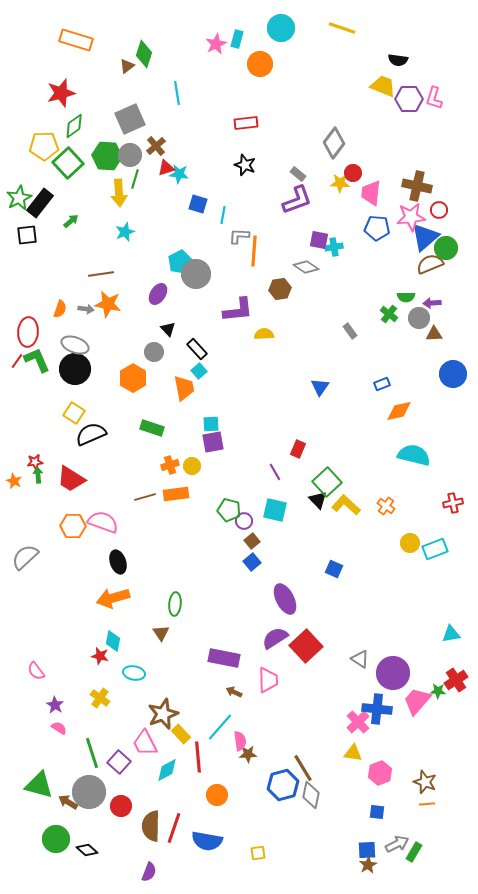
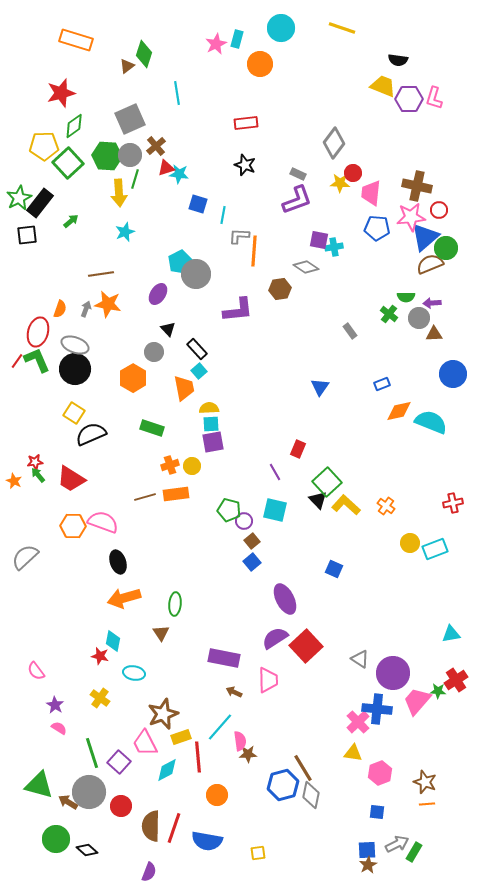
gray rectangle at (298, 174): rotated 14 degrees counterclockwise
gray arrow at (86, 309): rotated 77 degrees counterclockwise
red ellipse at (28, 332): moved 10 px right; rotated 12 degrees clockwise
yellow semicircle at (264, 334): moved 55 px left, 74 px down
cyan semicircle at (414, 455): moved 17 px right, 33 px up; rotated 8 degrees clockwise
green arrow at (38, 475): rotated 35 degrees counterclockwise
orange arrow at (113, 598): moved 11 px right
yellow rectangle at (181, 734): moved 3 px down; rotated 66 degrees counterclockwise
